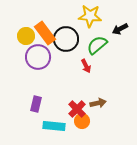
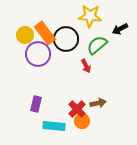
yellow circle: moved 1 px left, 1 px up
purple circle: moved 3 px up
